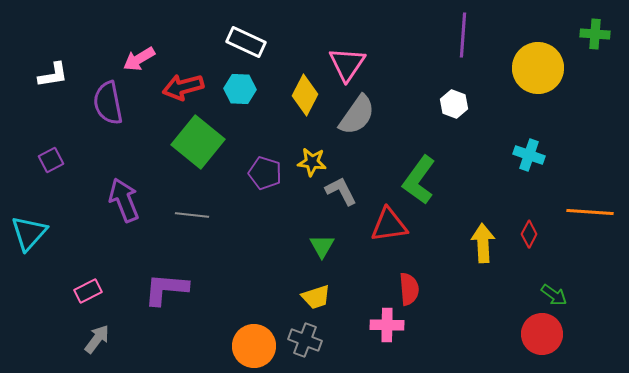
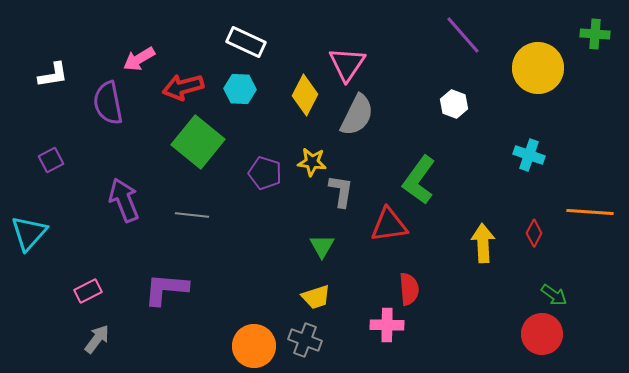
purple line: rotated 45 degrees counterclockwise
gray semicircle: rotated 9 degrees counterclockwise
gray L-shape: rotated 36 degrees clockwise
red diamond: moved 5 px right, 1 px up
